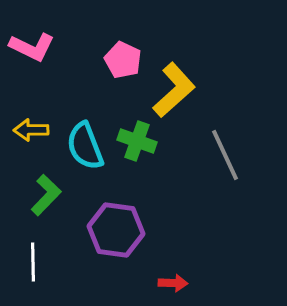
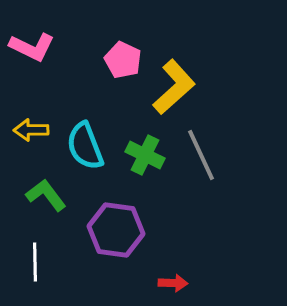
yellow L-shape: moved 3 px up
green cross: moved 8 px right, 14 px down; rotated 6 degrees clockwise
gray line: moved 24 px left
green L-shape: rotated 81 degrees counterclockwise
white line: moved 2 px right
